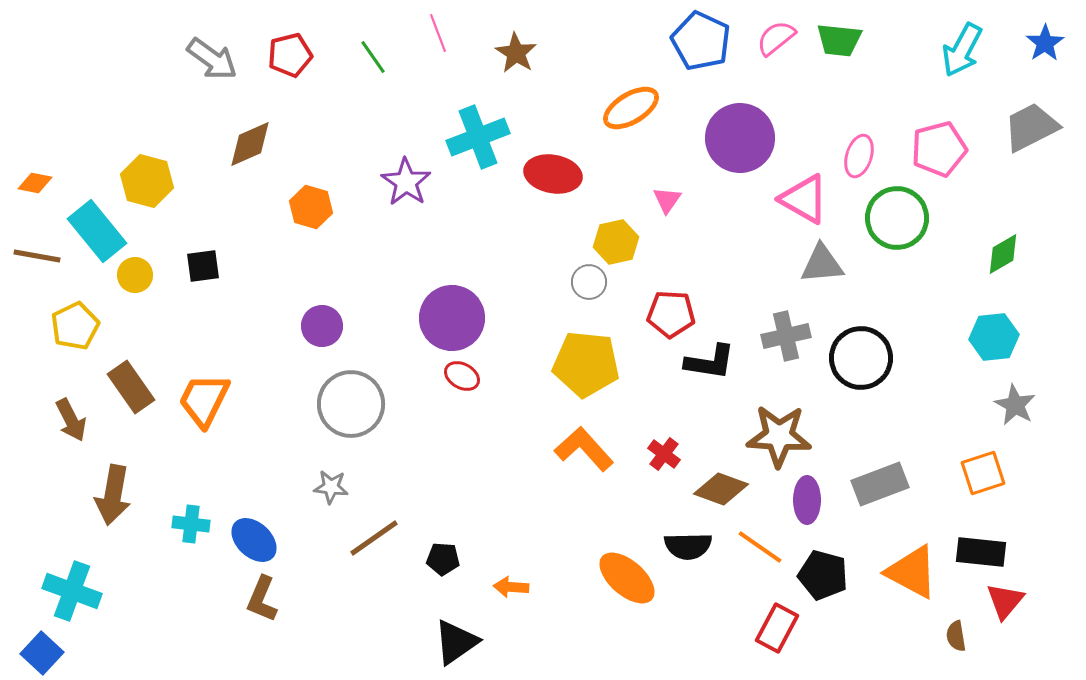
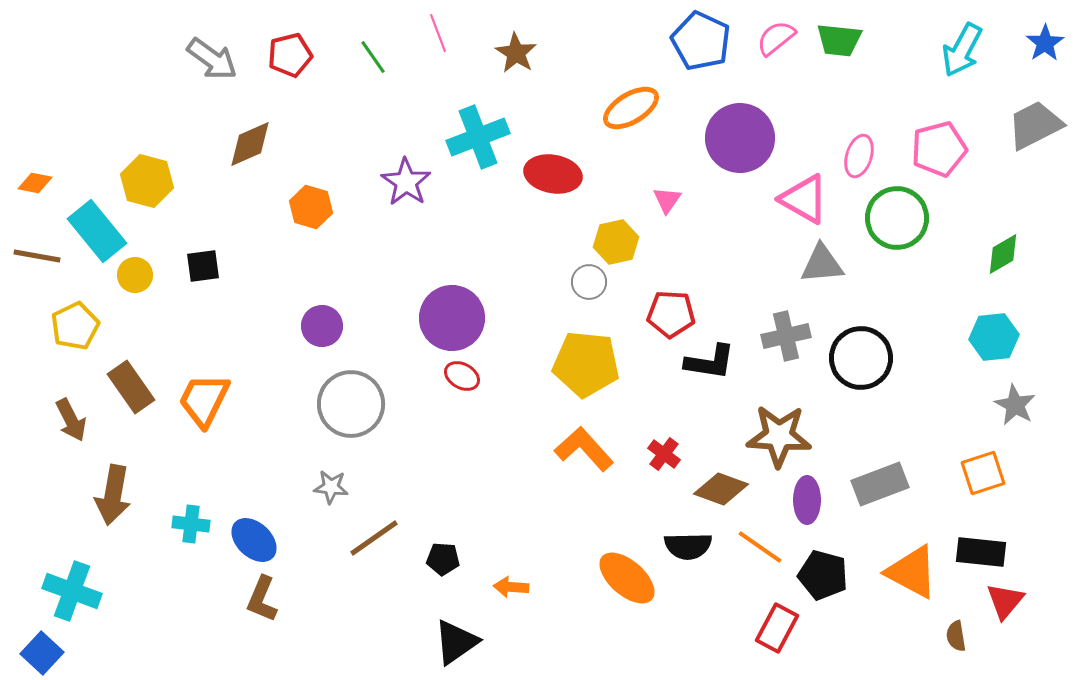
gray trapezoid at (1031, 127): moved 4 px right, 2 px up
